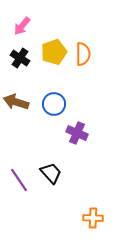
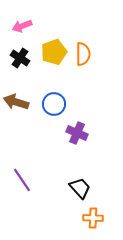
pink arrow: rotated 30 degrees clockwise
black trapezoid: moved 29 px right, 15 px down
purple line: moved 3 px right
